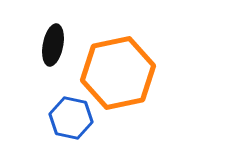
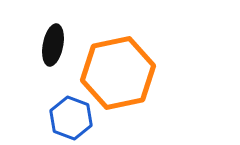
blue hexagon: rotated 9 degrees clockwise
